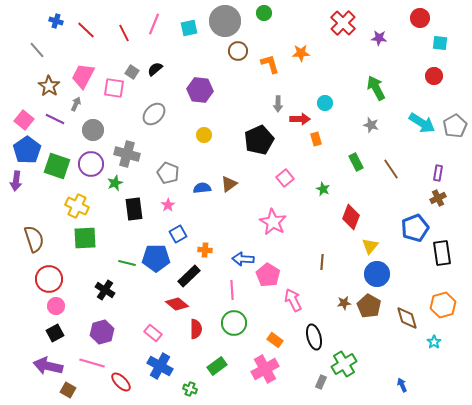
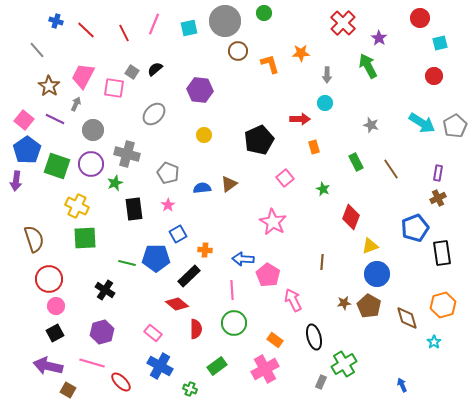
purple star at (379, 38): rotated 28 degrees clockwise
cyan square at (440, 43): rotated 21 degrees counterclockwise
green arrow at (376, 88): moved 8 px left, 22 px up
gray arrow at (278, 104): moved 49 px right, 29 px up
orange rectangle at (316, 139): moved 2 px left, 8 px down
yellow triangle at (370, 246): rotated 30 degrees clockwise
